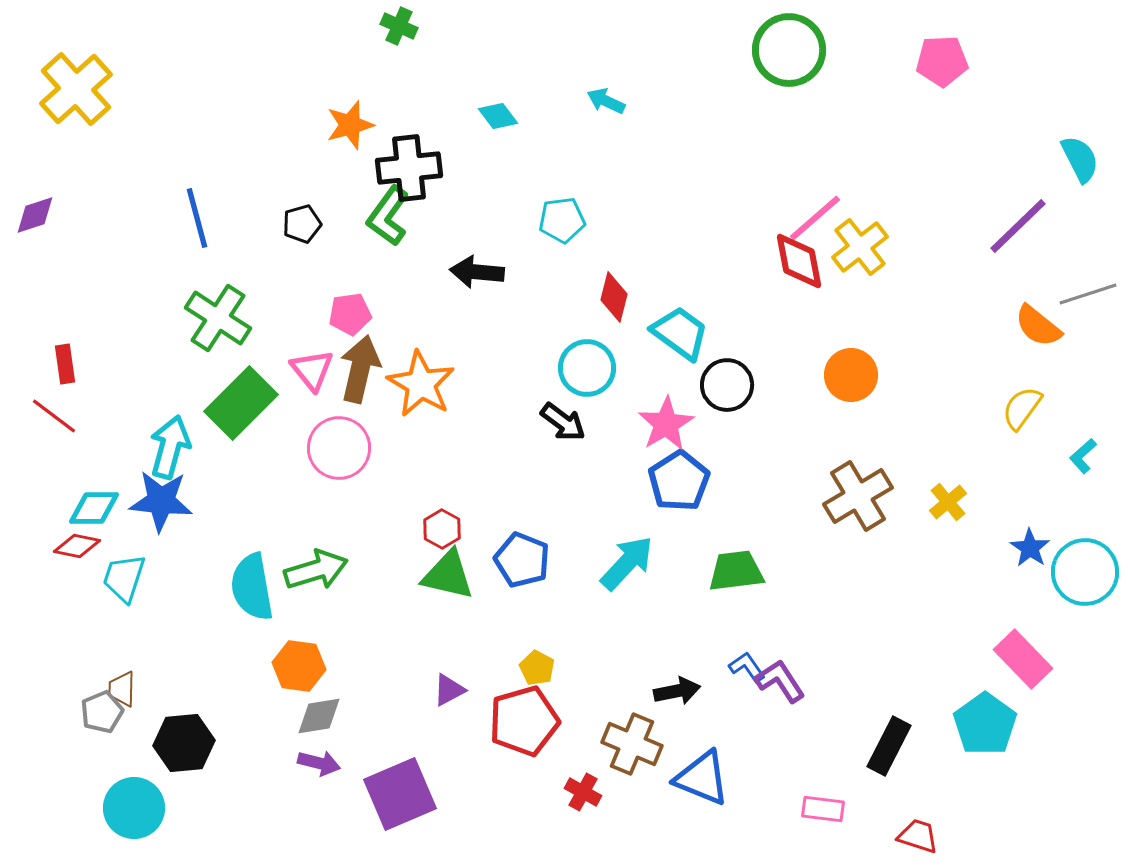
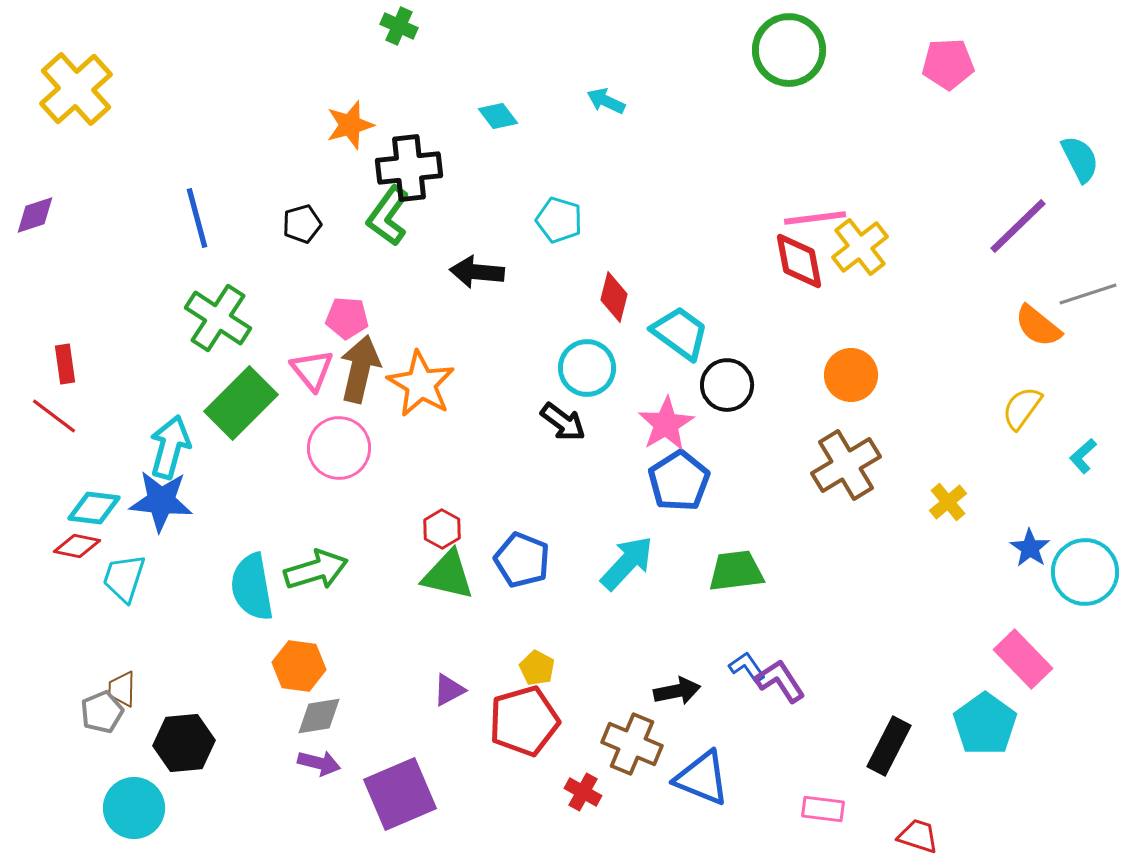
pink pentagon at (942, 61): moved 6 px right, 3 px down
pink line at (815, 218): rotated 34 degrees clockwise
cyan pentagon at (562, 220): moved 3 px left; rotated 24 degrees clockwise
pink pentagon at (350, 314): moved 3 px left, 4 px down; rotated 12 degrees clockwise
brown cross at (858, 496): moved 12 px left, 31 px up
cyan diamond at (94, 508): rotated 8 degrees clockwise
